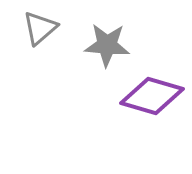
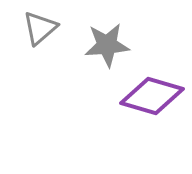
gray star: rotated 9 degrees counterclockwise
